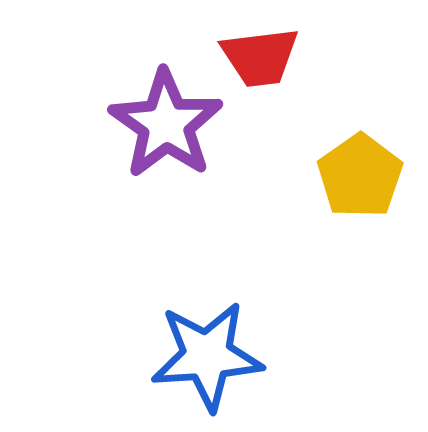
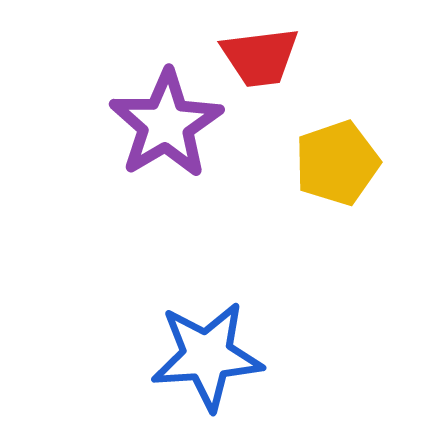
purple star: rotated 6 degrees clockwise
yellow pentagon: moved 23 px left, 13 px up; rotated 16 degrees clockwise
